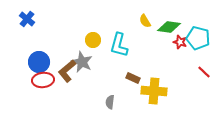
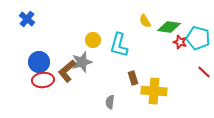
gray star: rotated 30 degrees clockwise
brown rectangle: rotated 48 degrees clockwise
